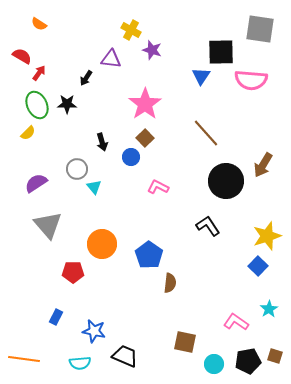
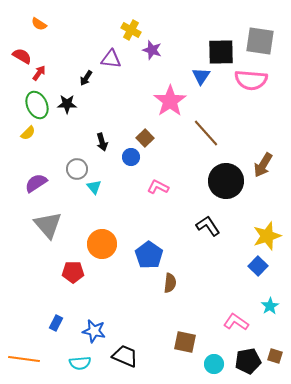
gray square at (260, 29): moved 12 px down
pink star at (145, 104): moved 25 px right, 3 px up
cyan star at (269, 309): moved 1 px right, 3 px up
blue rectangle at (56, 317): moved 6 px down
